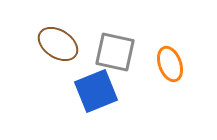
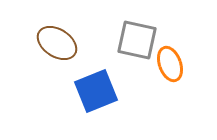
brown ellipse: moved 1 px left, 1 px up
gray square: moved 22 px right, 12 px up
